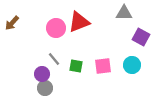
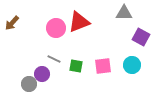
gray line: rotated 24 degrees counterclockwise
gray circle: moved 16 px left, 4 px up
